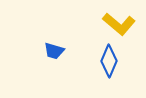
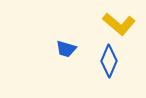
blue trapezoid: moved 12 px right, 2 px up
